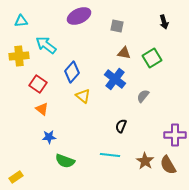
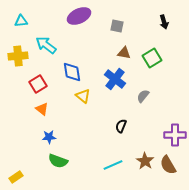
yellow cross: moved 1 px left
blue diamond: rotated 50 degrees counterclockwise
red square: rotated 24 degrees clockwise
cyan line: moved 3 px right, 10 px down; rotated 30 degrees counterclockwise
green semicircle: moved 7 px left
